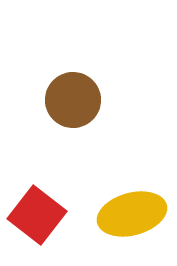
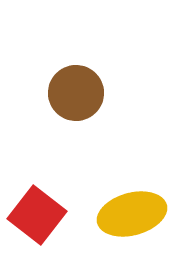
brown circle: moved 3 px right, 7 px up
